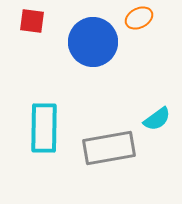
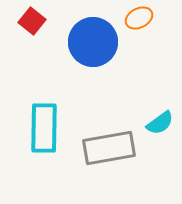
red square: rotated 32 degrees clockwise
cyan semicircle: moved 3 px right, 4 px down
